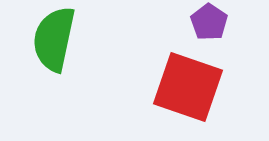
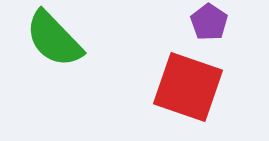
green semicircle: rotated 56 degrees counterclockwise
